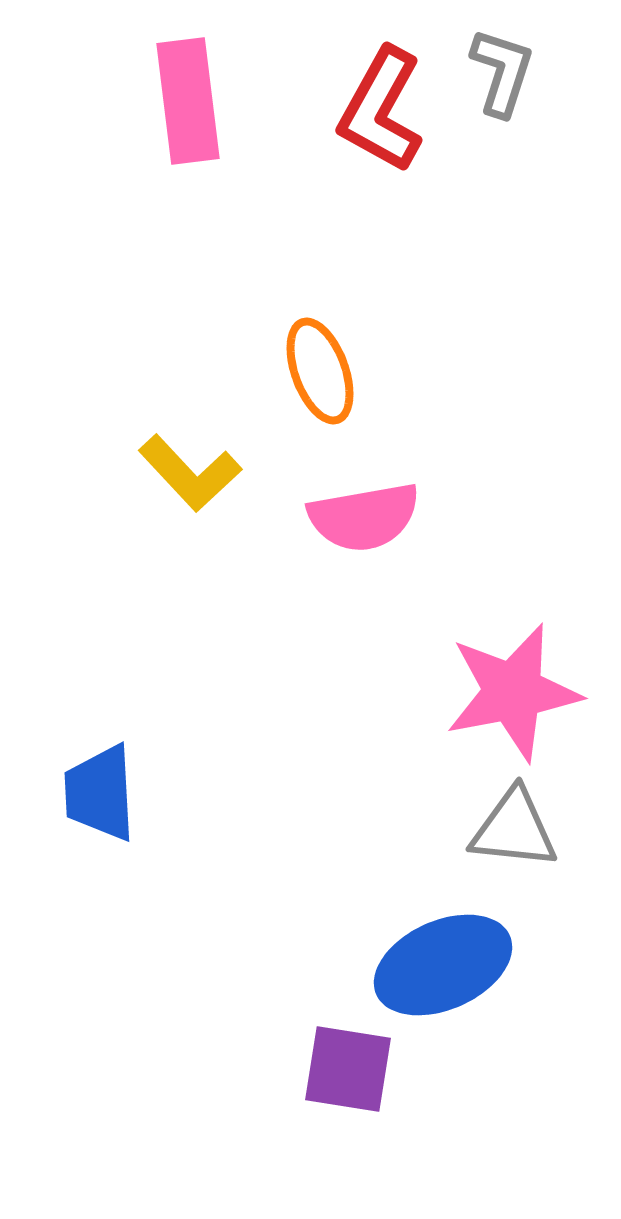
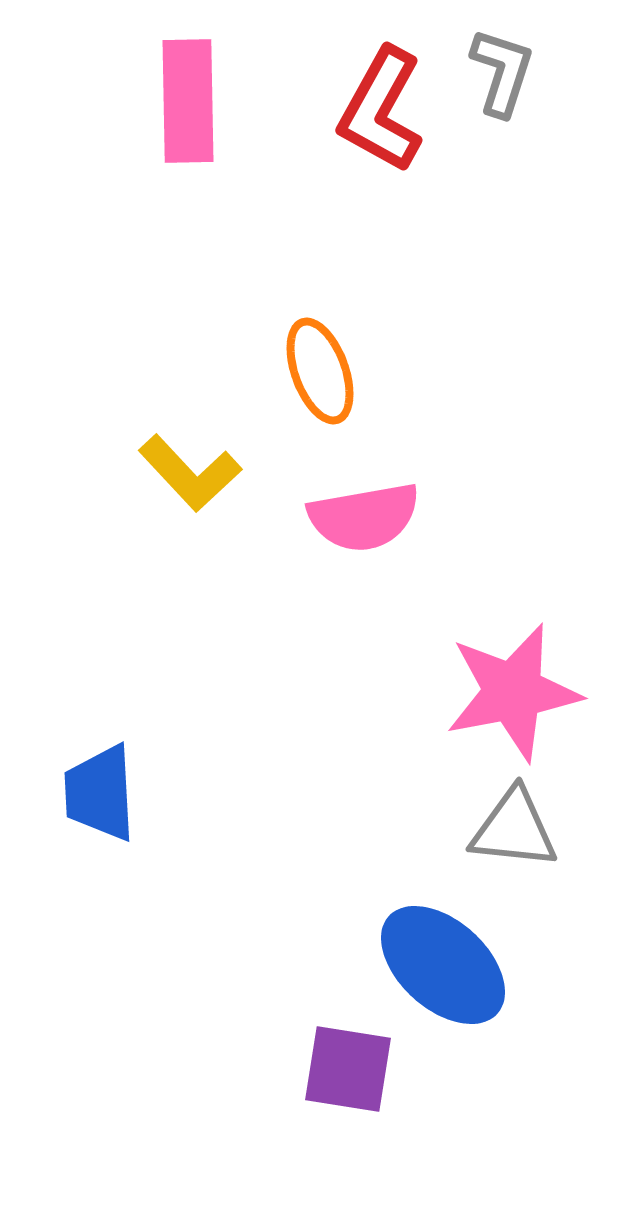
pink rectangle: rotated 6 degrees clockwise
blue ellipse: rotated 66 degrees clockwise
